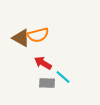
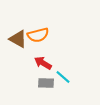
brown triangle: moved 3 px left, 1 px down
gray rectangle: moved 1 px left
